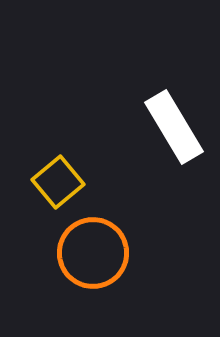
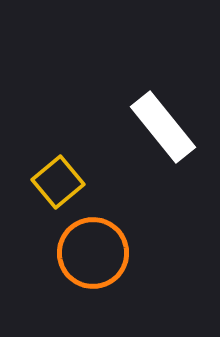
white rectangle: moved 11 px left; rotated 8 degrees counterclockwise
